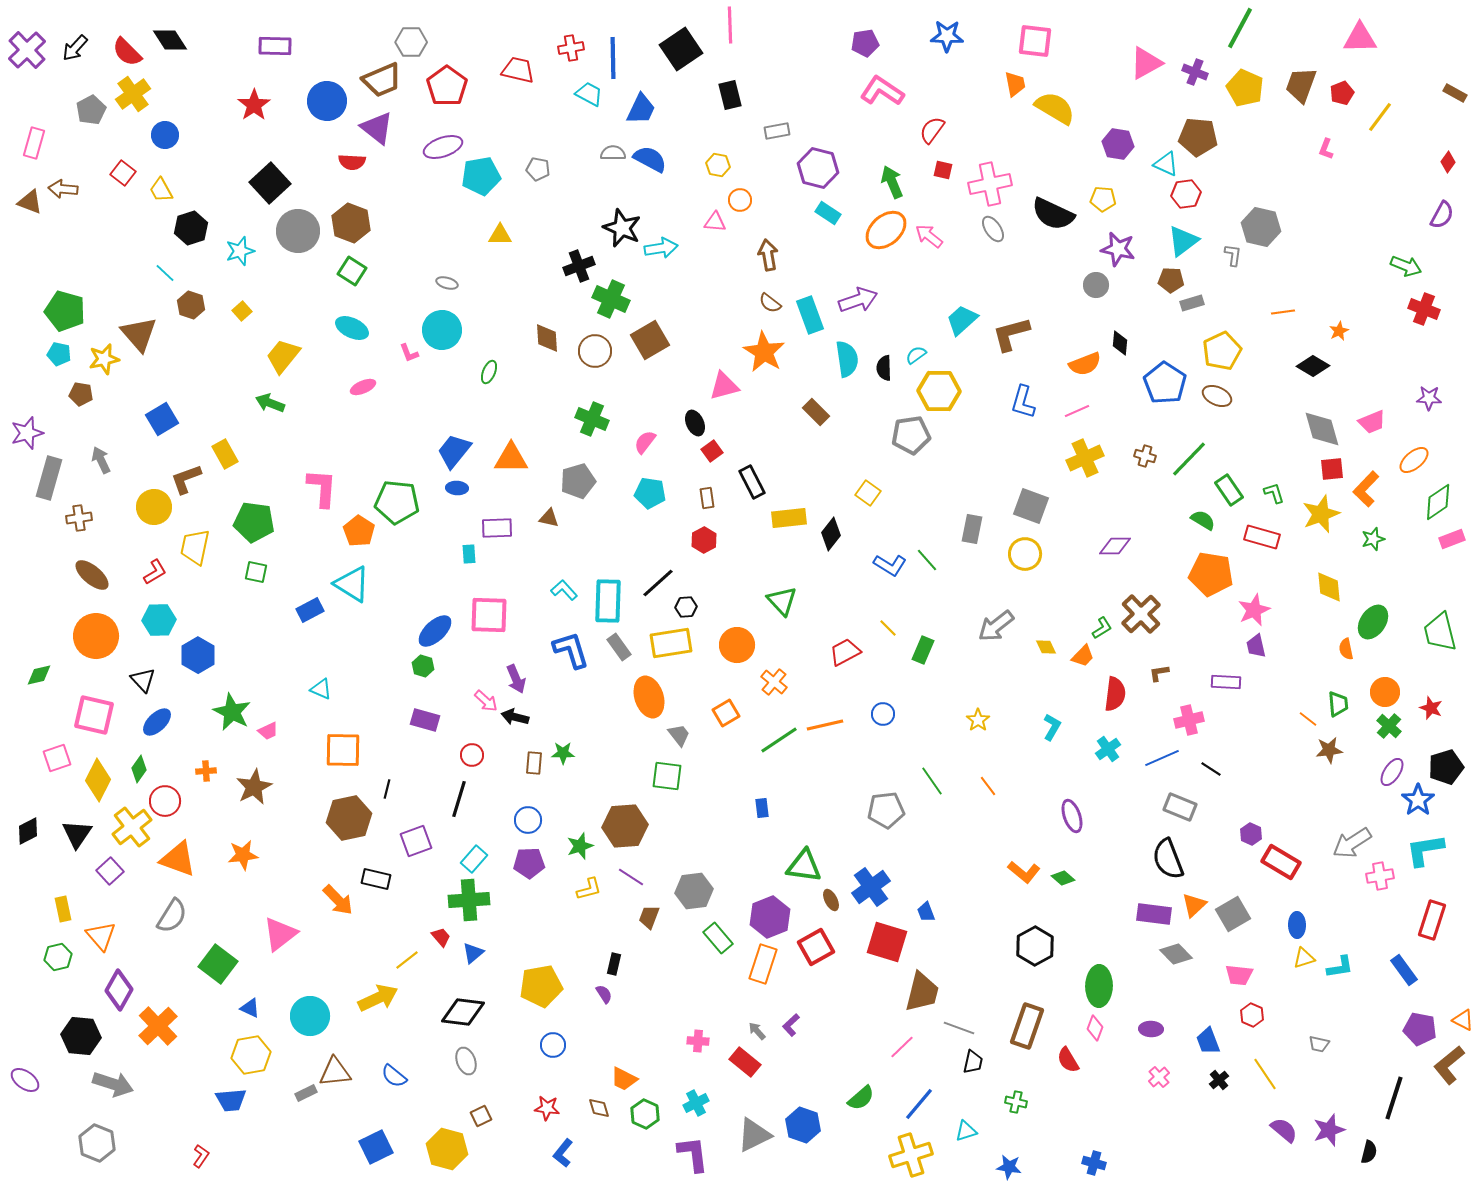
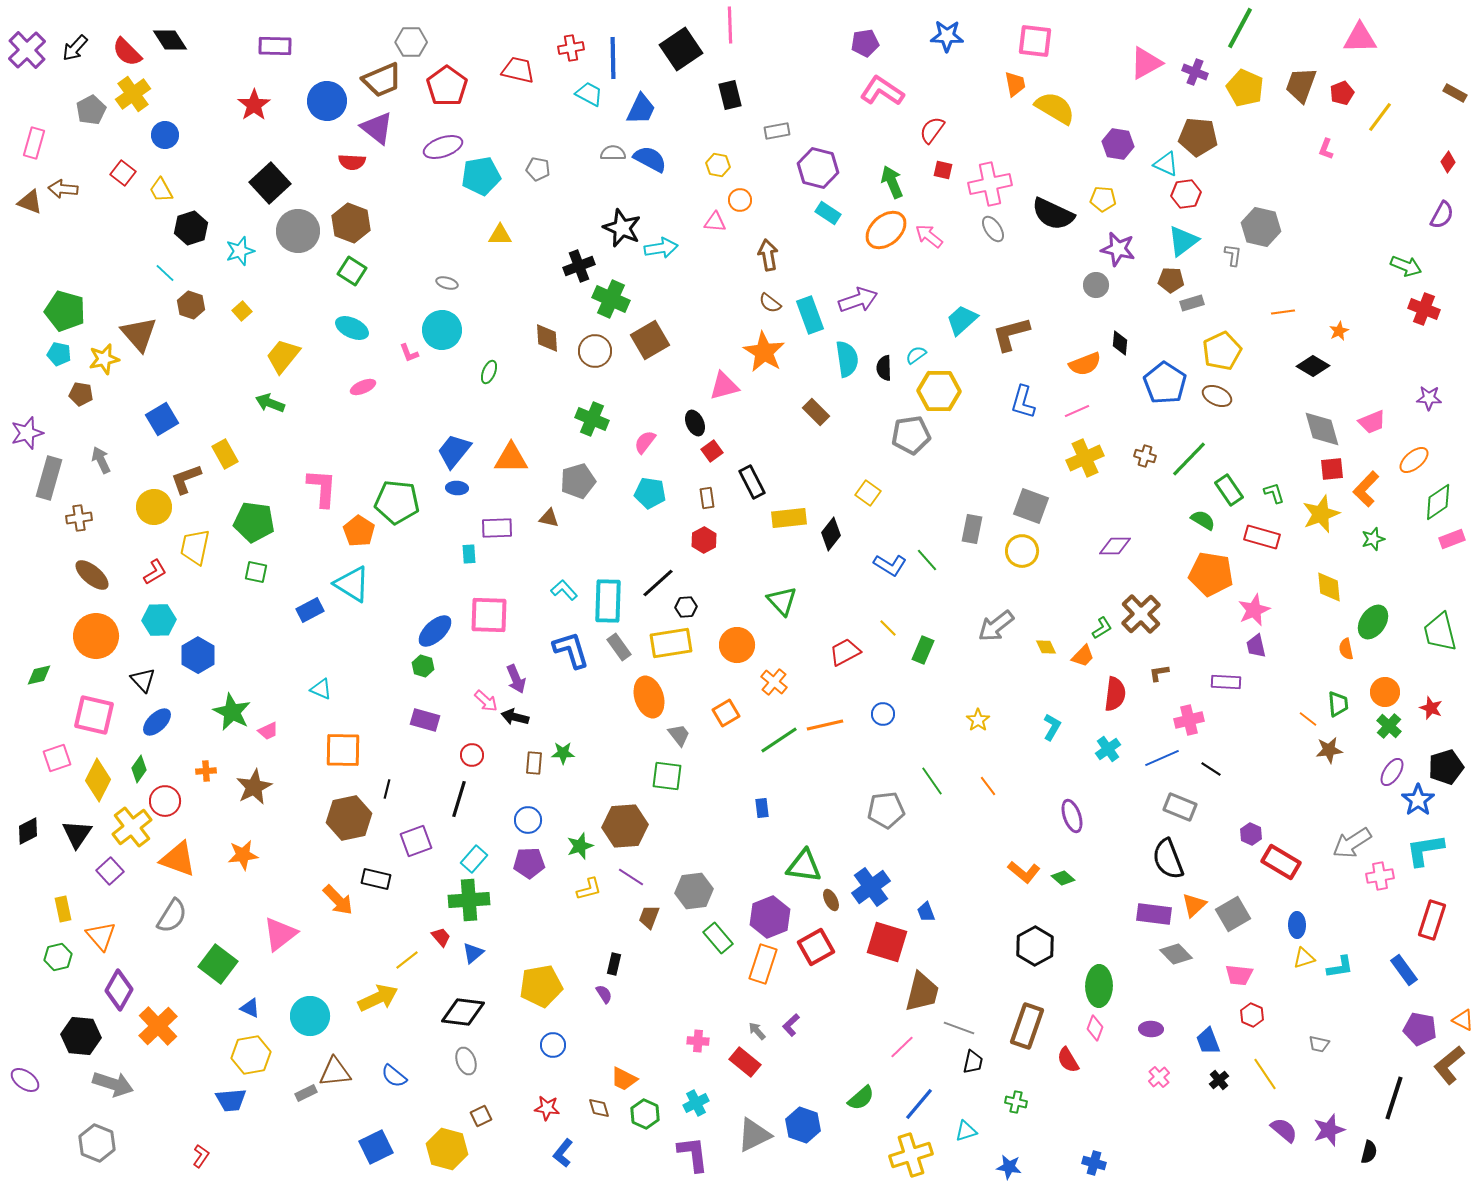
yellow circle at (1025, 554): moved 3 px left, 3 px up
